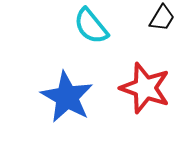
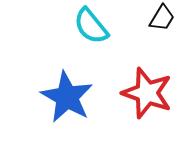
red star: moved 2 px right, 5 px down
